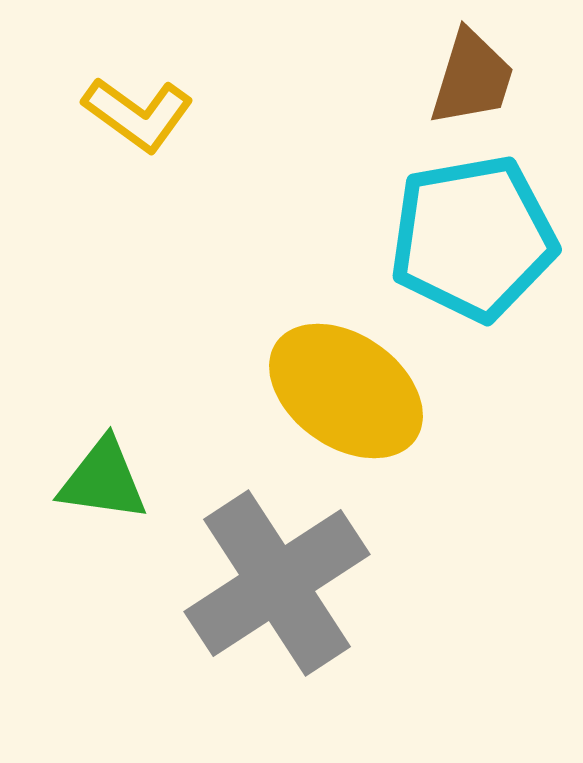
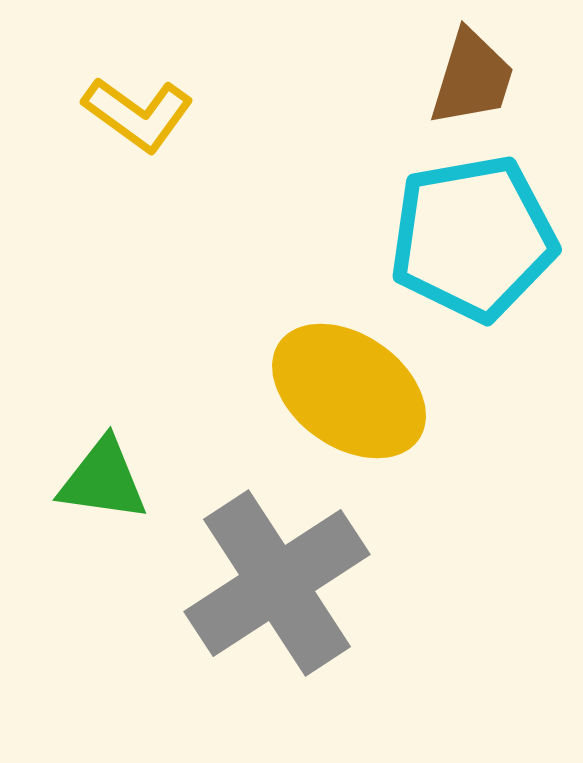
yellow ellipse: moved 3 px right
